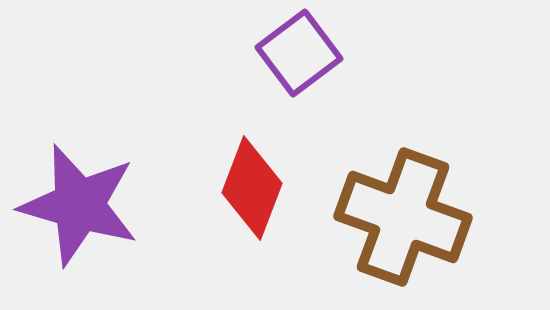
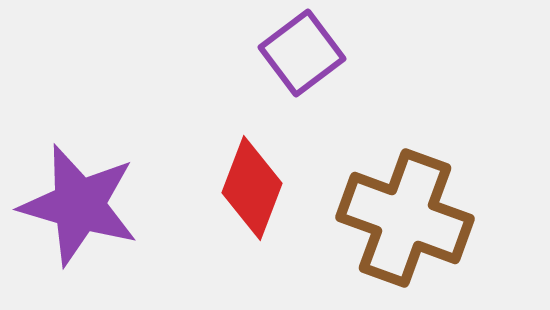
purple square: moved 3 px right
brown cross: moved 2 px right, 1 px down
